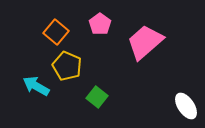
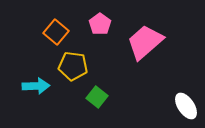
yellow pentagon: moved 6 px right; rotated 16 degrees counterclockwise
cyan arrow: rotated 148 degrees clockwise
